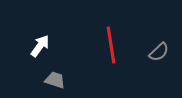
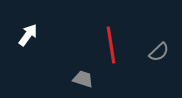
white arrow: moved 12 px left, 11 px up
gray trapezoid: moved 28 px right, 1 px up
